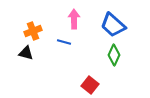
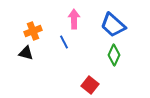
blue line: rotated 48 degrees clockwise
